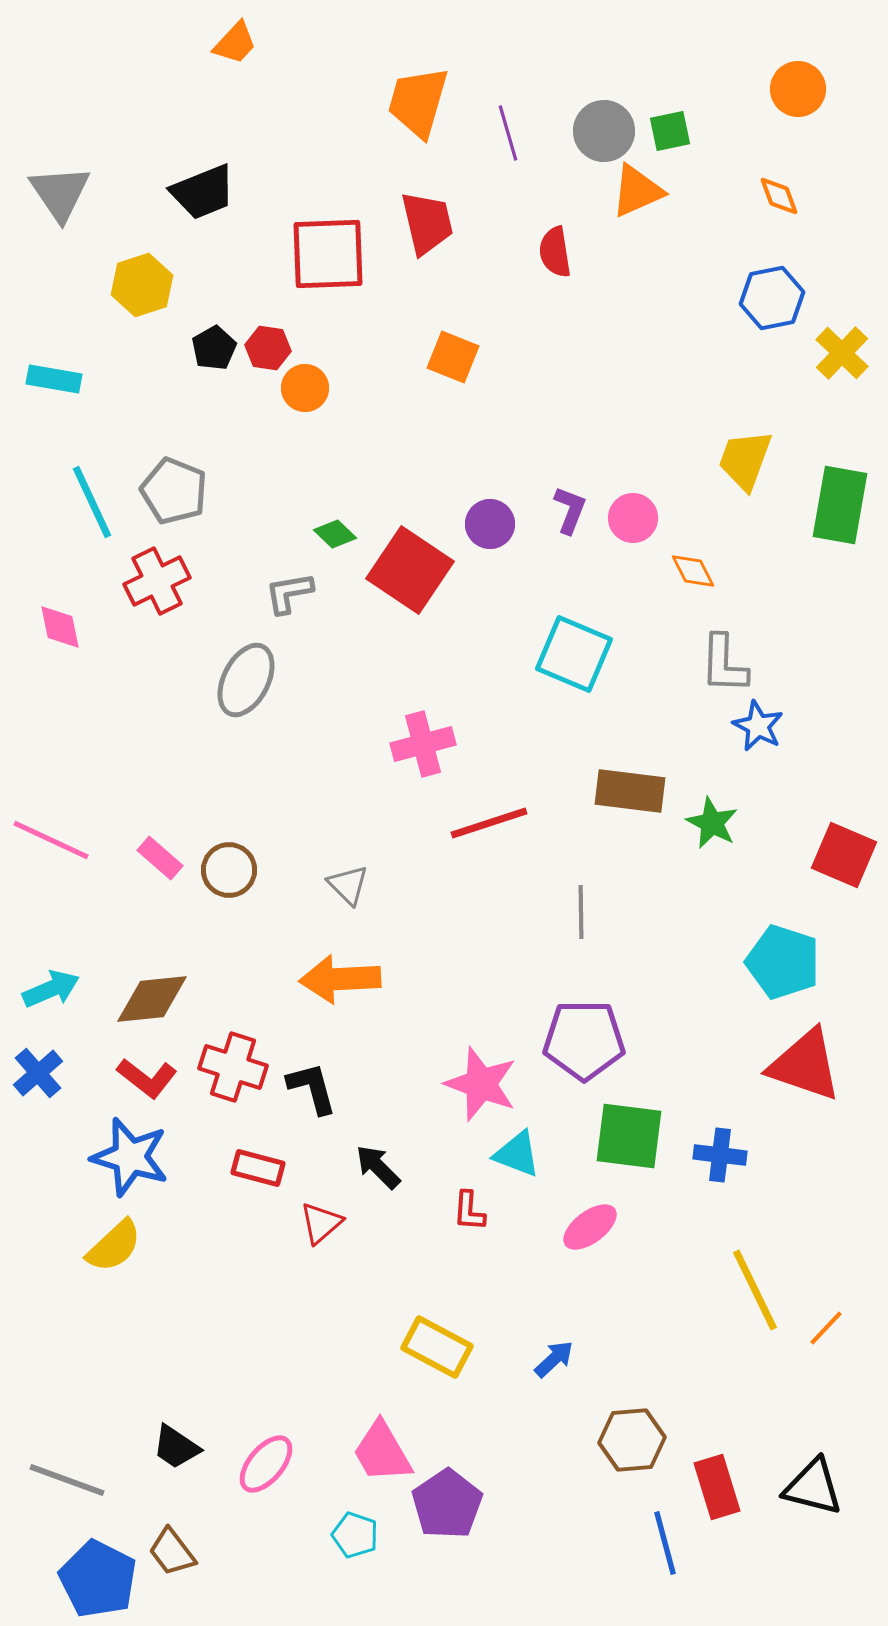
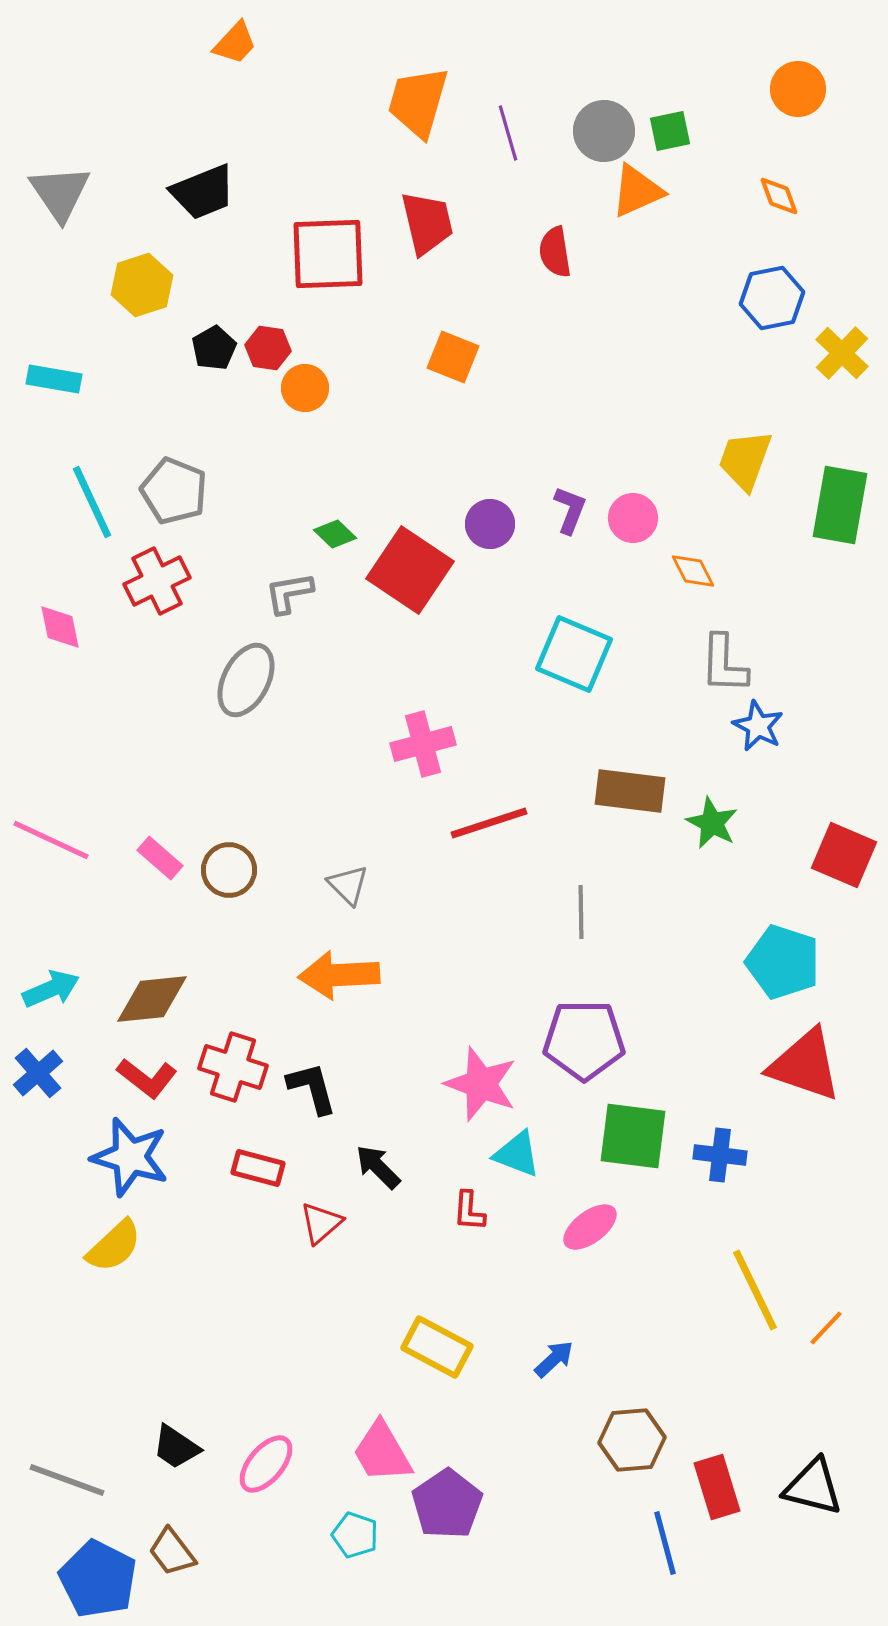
orange arrow at (340, 979): moved 1 px left, 4 px up
green square at (629, 1136): moved 4 px right
